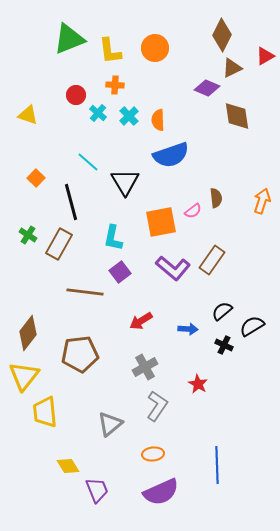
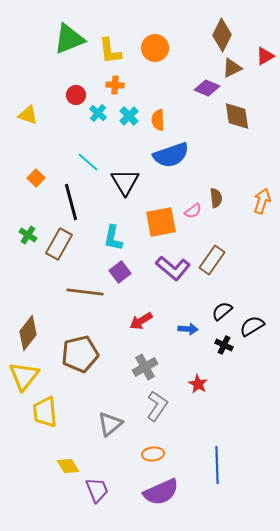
brown pentagon at (80, 354): rotated 6 degrees counterclockwise
